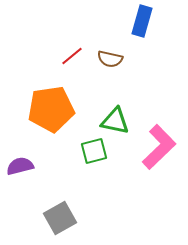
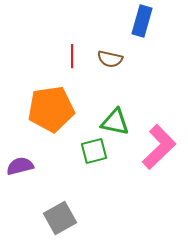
red line: rotated 50 degrees counterclockwise
green triangle: moved 1 px down
